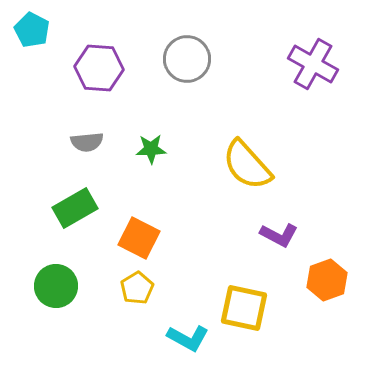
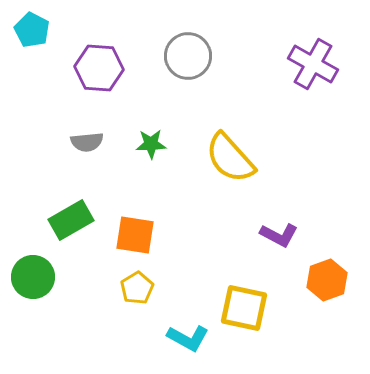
gray circle: moved 1 px right, 3 px up
green star: moved 5 px up
yellow semicircle: moved 17 px left, 7 px up
green rectangle: moved 4 px left, 12 px down
orange square: moved 4 px left, 3 px up; rotated 18 degrees counterclockwise
green circle: moved 23 px left, 9 px up
